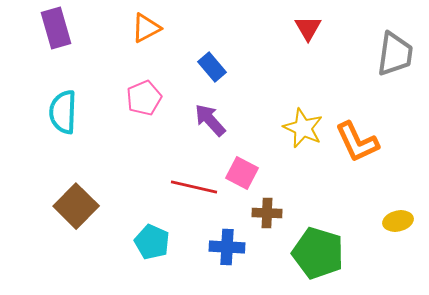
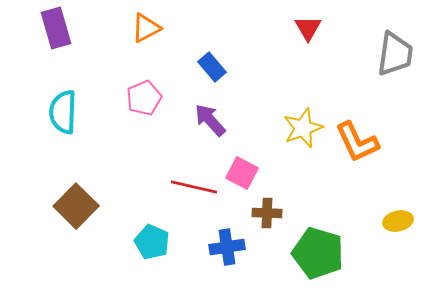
yellow star: rotated 27 degrees clockwise
blue cross: rotated 12 degrees counterclockwise
